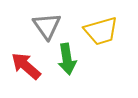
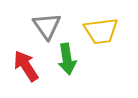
yellow trapezoid: rotated 9 degrees clockwise
red arrow: rotated 16 degrees clockwise
